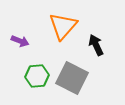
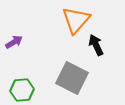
orange triangle: moved 13 px right, 6 px up
purple arrow: moved 6 px left, 1 px down; rotated 54 degrees counterclockwise
green hexagon: moved 15 px left, 14 px down
